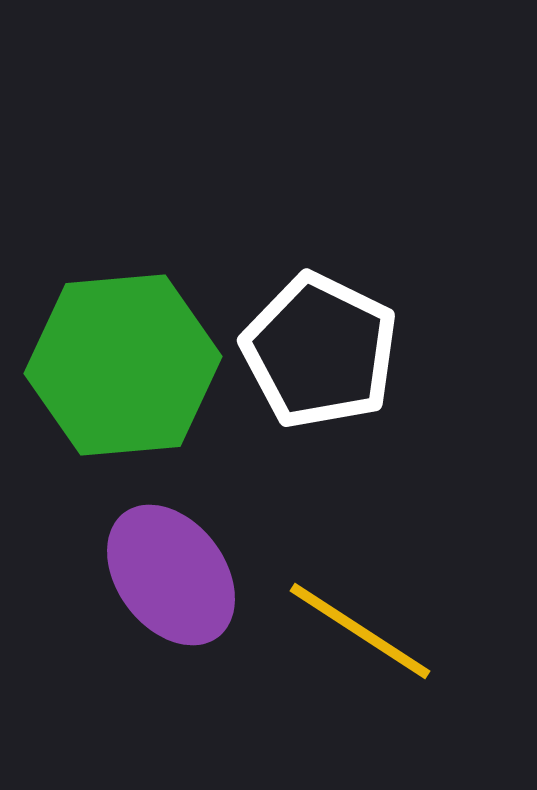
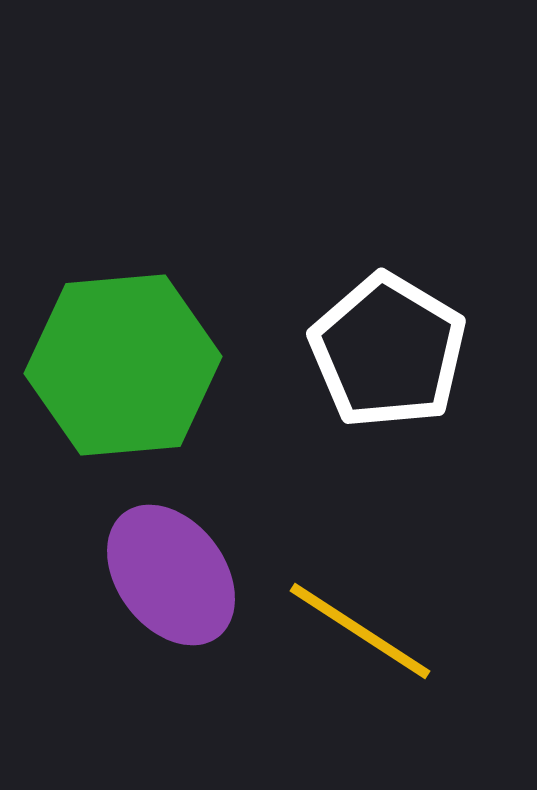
white pentagon: moved 68 px right; rotated 5 degrees clockwise
